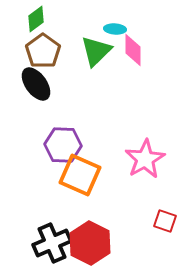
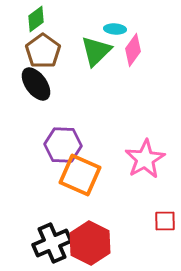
pink diamond: rotated 36 degrees clockwise
red square: rotated 20 degrees counterclockwise
